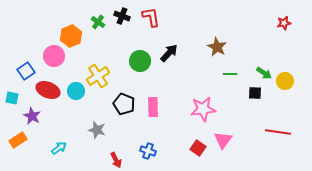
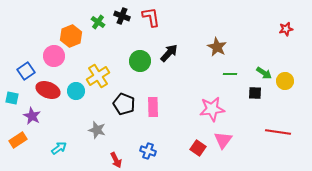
red star: moved 2 px right, 6 px down
pink star: moved 9 px right
